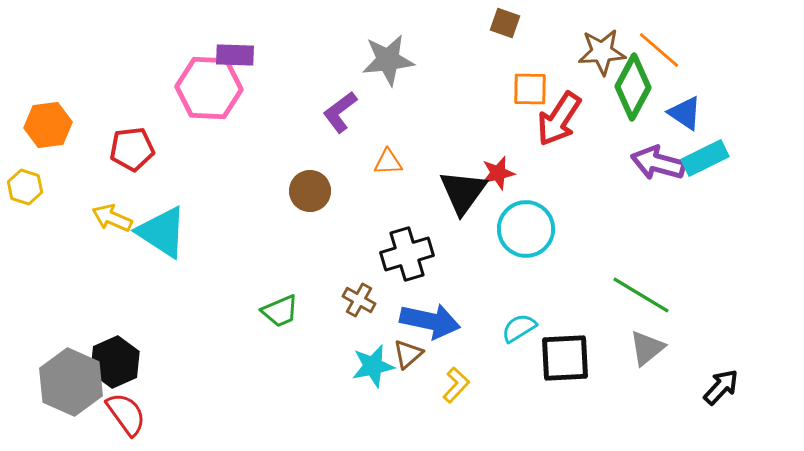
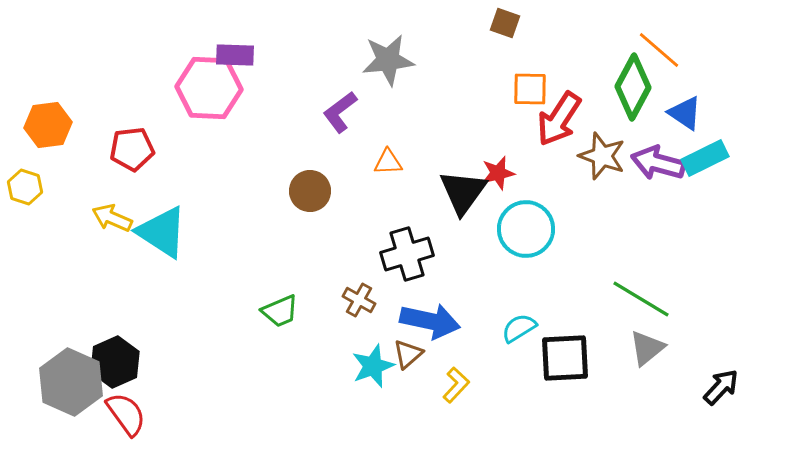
brown star: moved 104 px down; rotated 24 degrees clockwise
green line: moved 4 px down
cyan star: rotated 9 degrees counterclockwise
